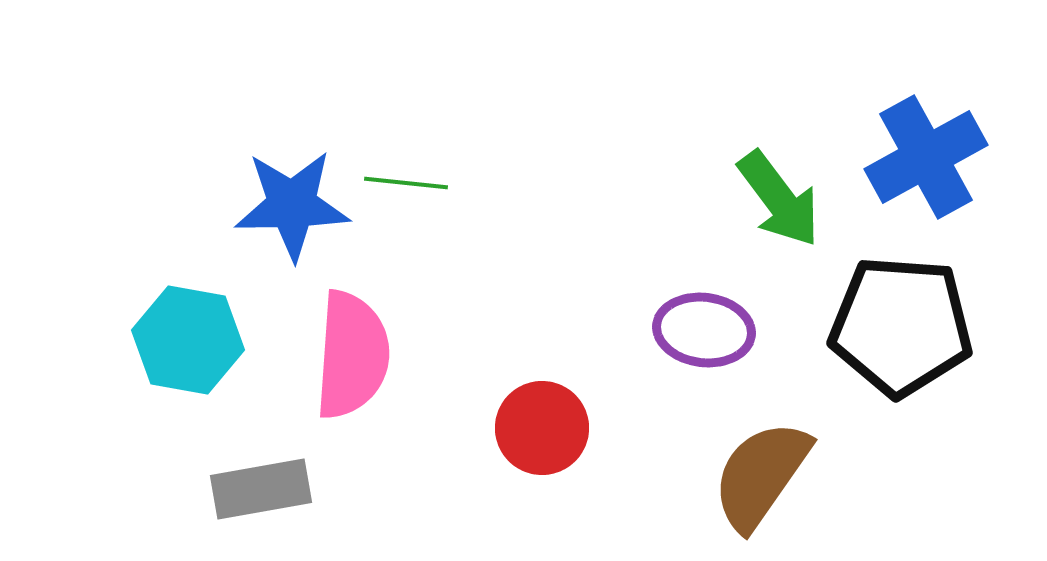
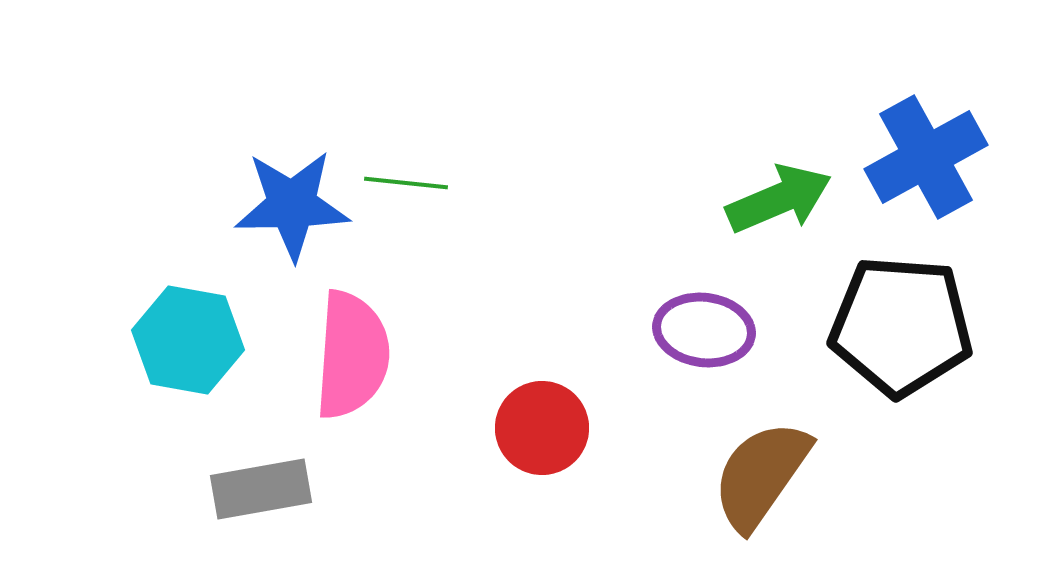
green arrow: rotated 76 degrees counterclockwise
